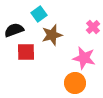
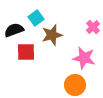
cyan square: moved 3 px left, 4 px down
orange circle: moved 2 px down
